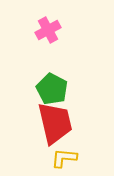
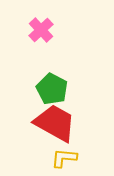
pink cross: moved 7 px left; rotated 15 degrees counterclockwise
red trapezoid: rotated 48 degrees counterclockwise
